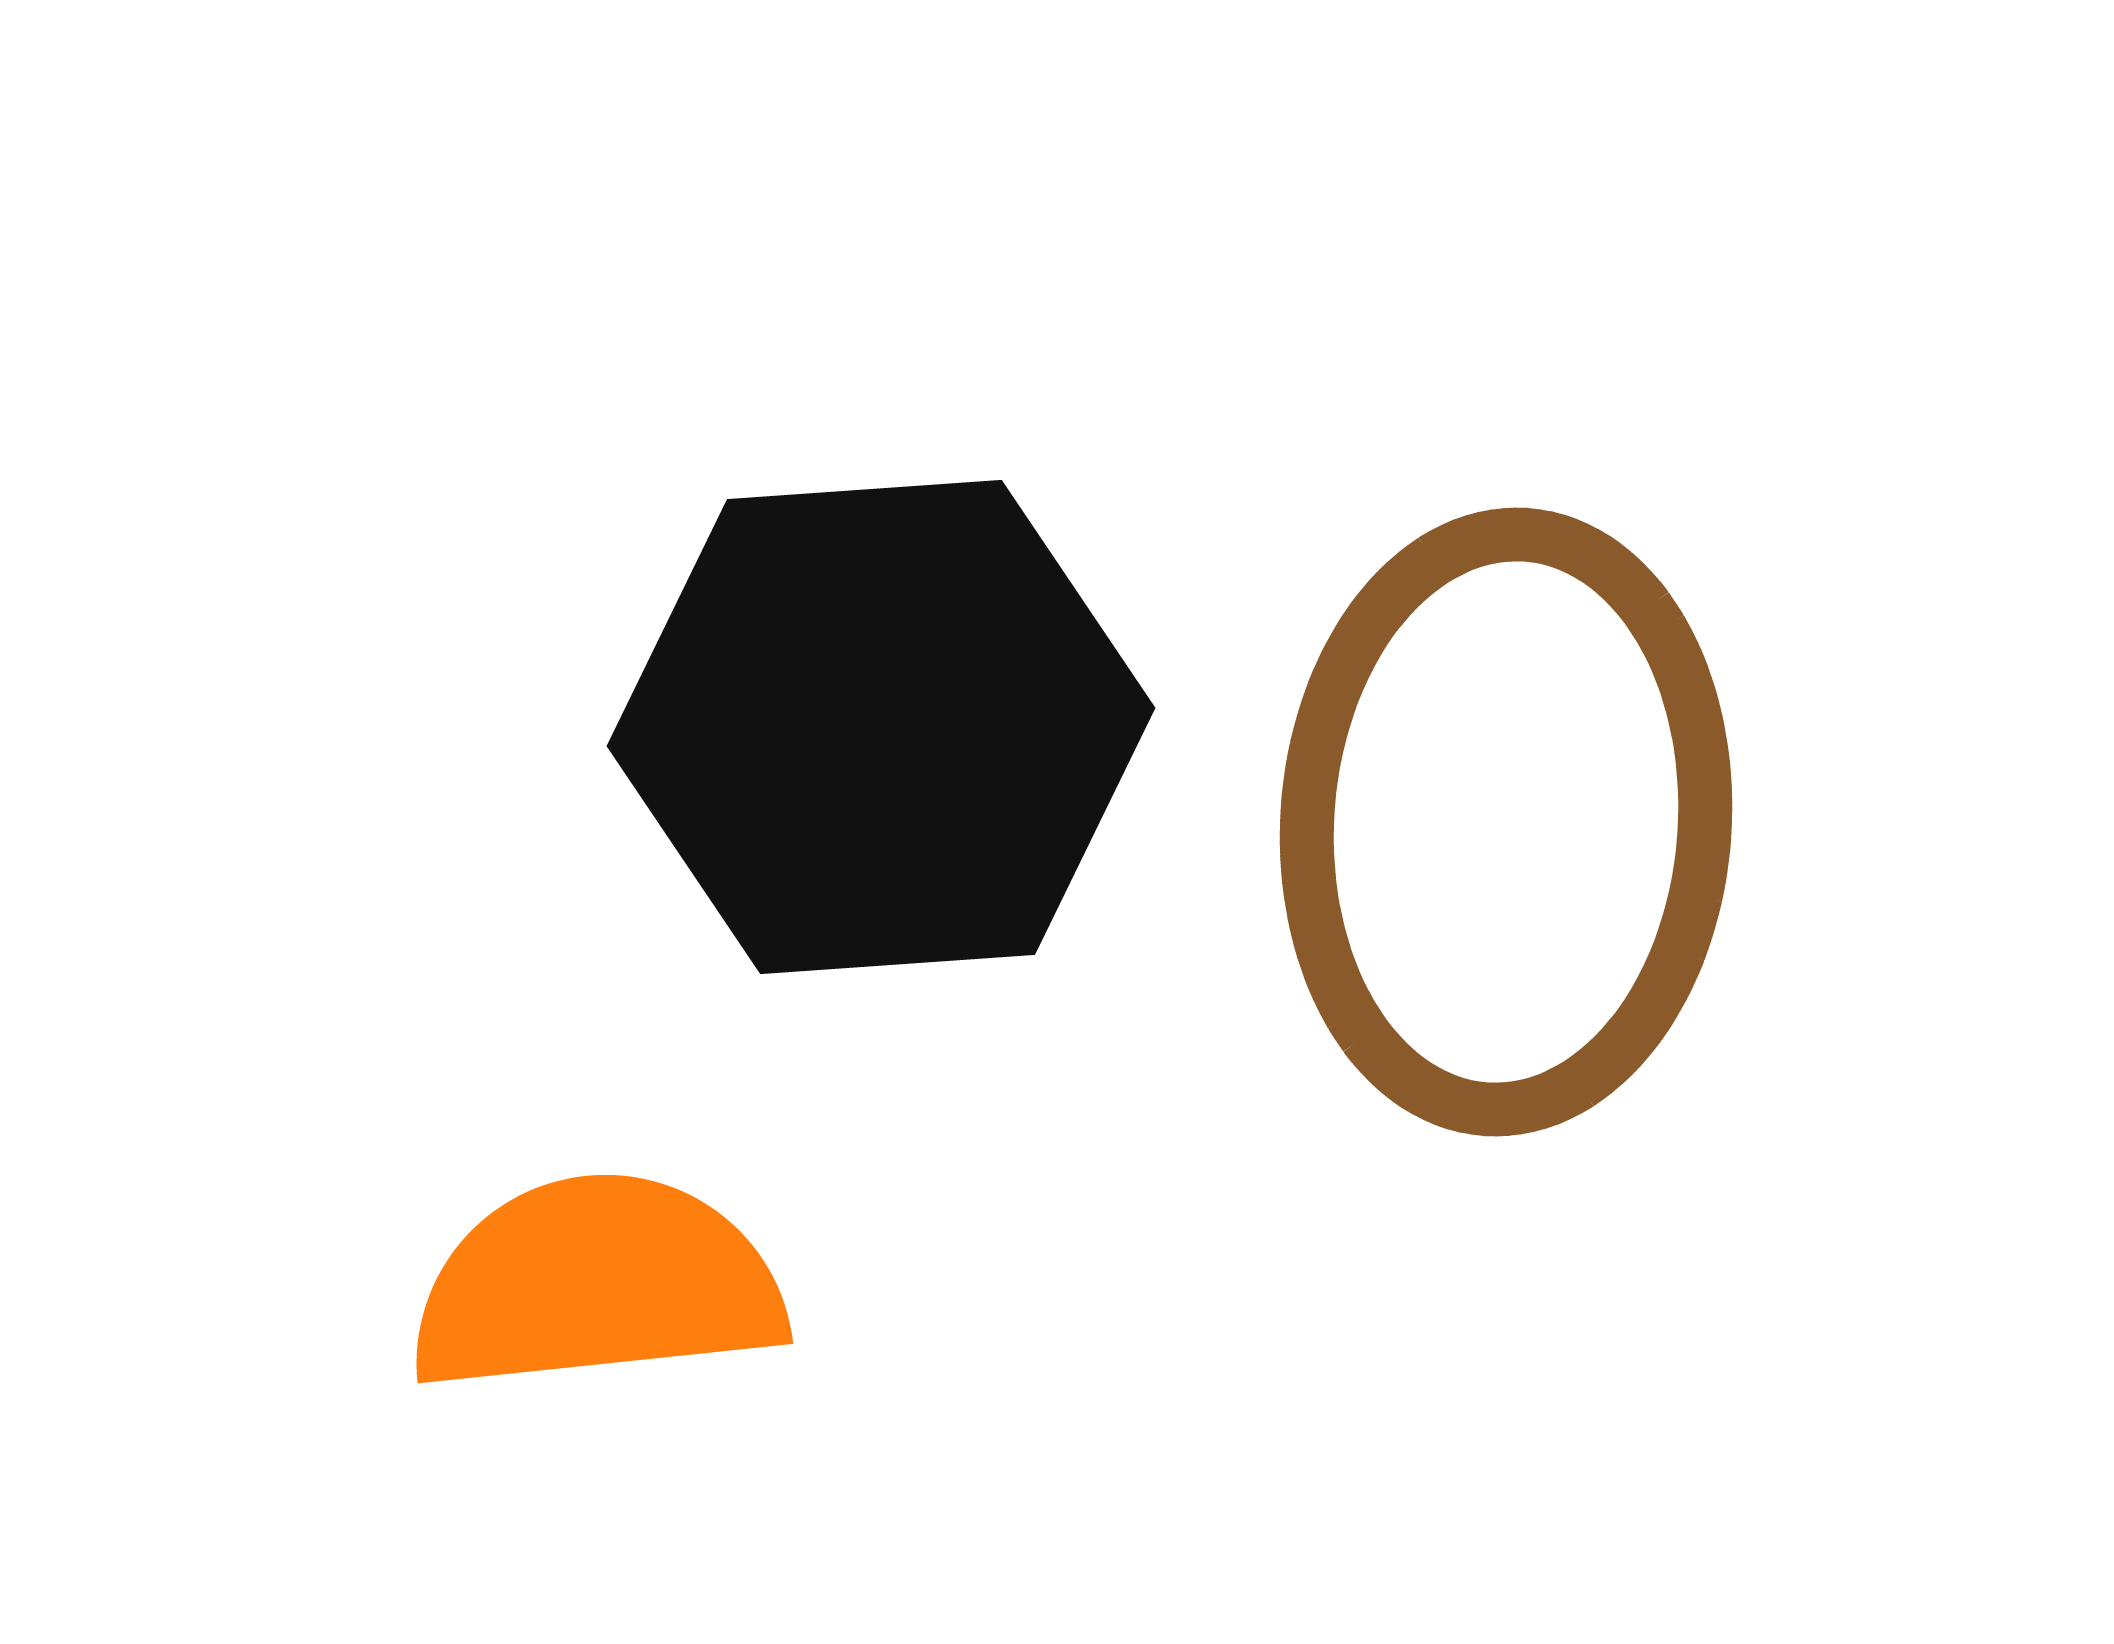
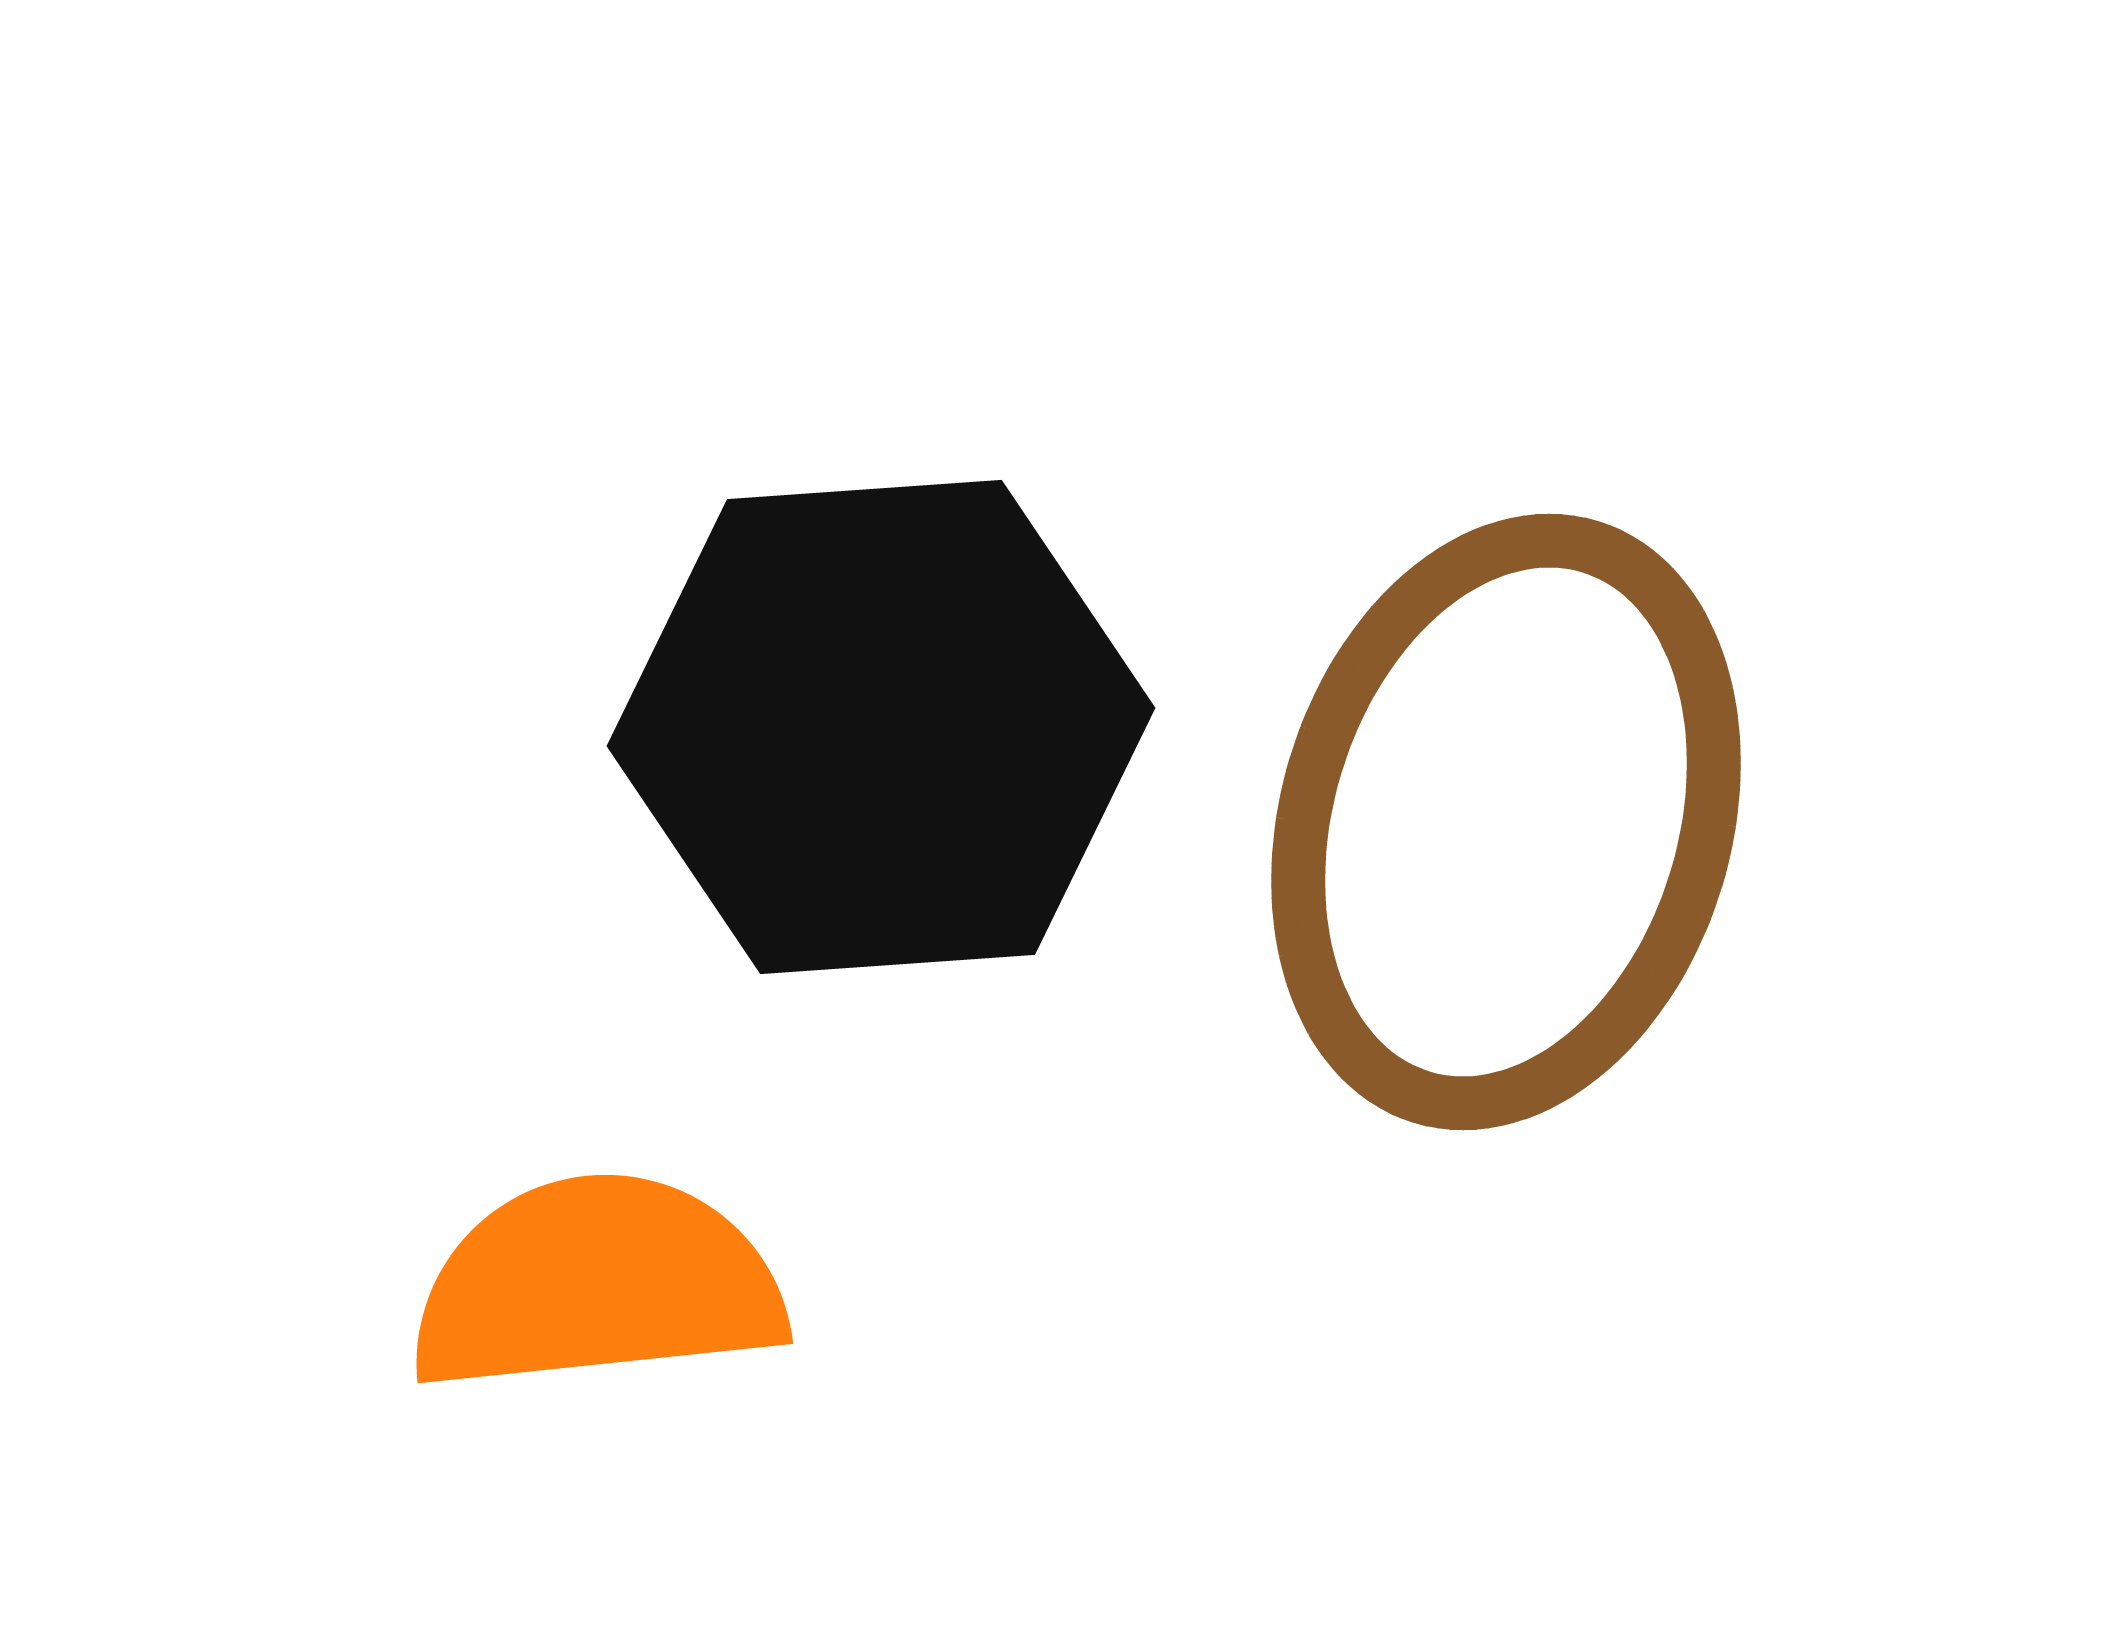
brown ellipse: rotated 13 degrees clockwise
